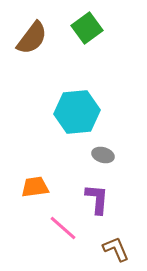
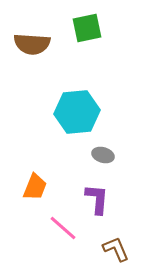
green square: rotated 24 degrees clockwise
brown semicircle: moved 6 px down; rotated 57 degrees clockwise
orange trapezoid: rotated 120 degrees clockwise
